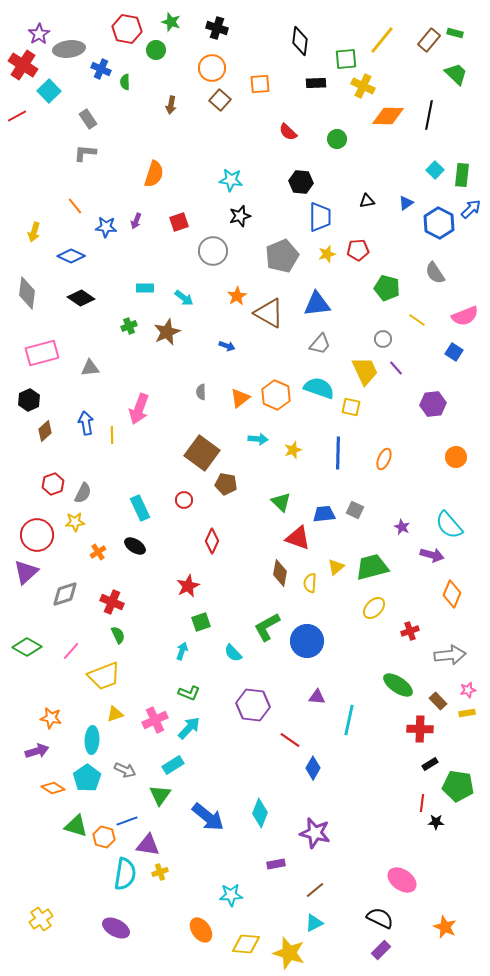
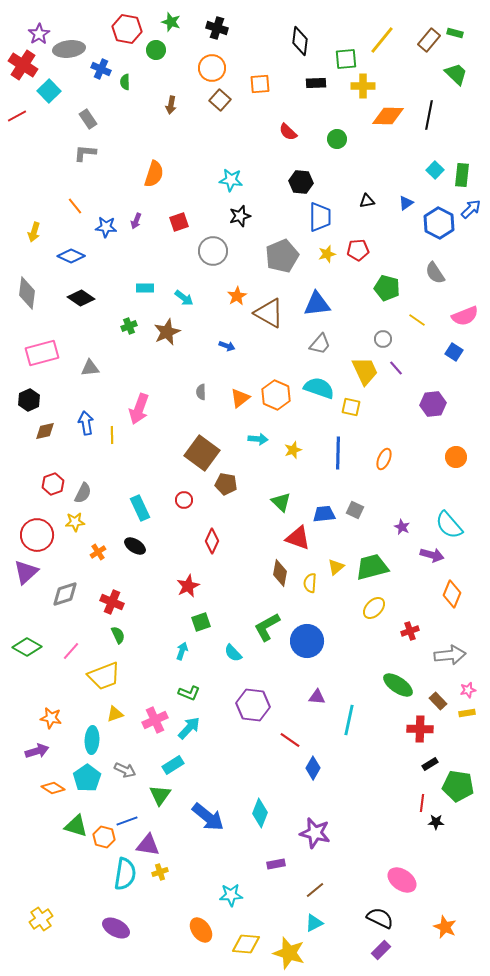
yellow cross at (363, 86): rotated 25 degrees counterclockwise
brown diamond at (45, 431): rotated 30 degrees clockwise
